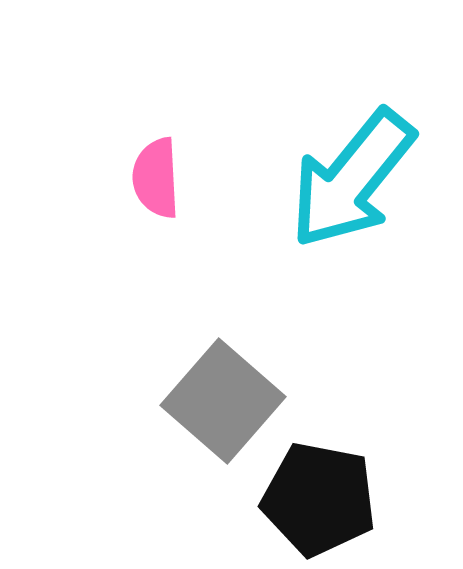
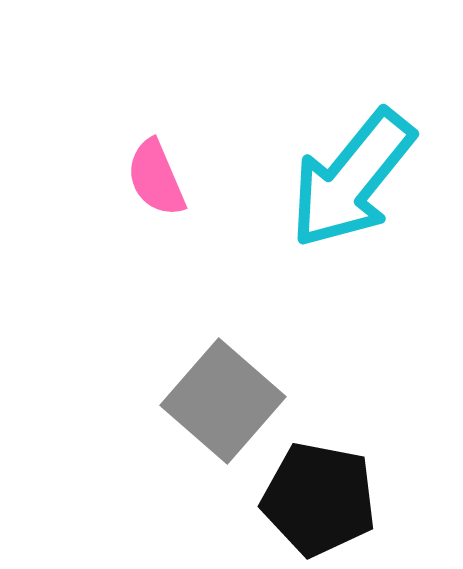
pink semicircle: rotated 20 degrees counterclockwise
